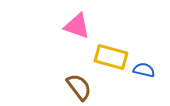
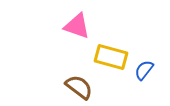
blue semicircle: rotated 65 degrees counterclockwise
brown semicircle: rotated 16 degrees counterclockwise
